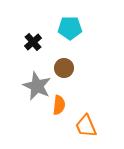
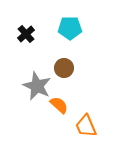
black cross: moved 7 px left, 8 px up
orange semicircle: rotated 54 degrees counterclockwise
